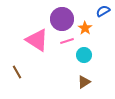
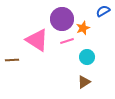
orange star: moved 2 px left; rotated 16 degrees clockwise
cyan circle: moved 3 px right, 2 px down
brown line: moved 5 px left, 12 px up; rotated 64 degrees counterclockwise
